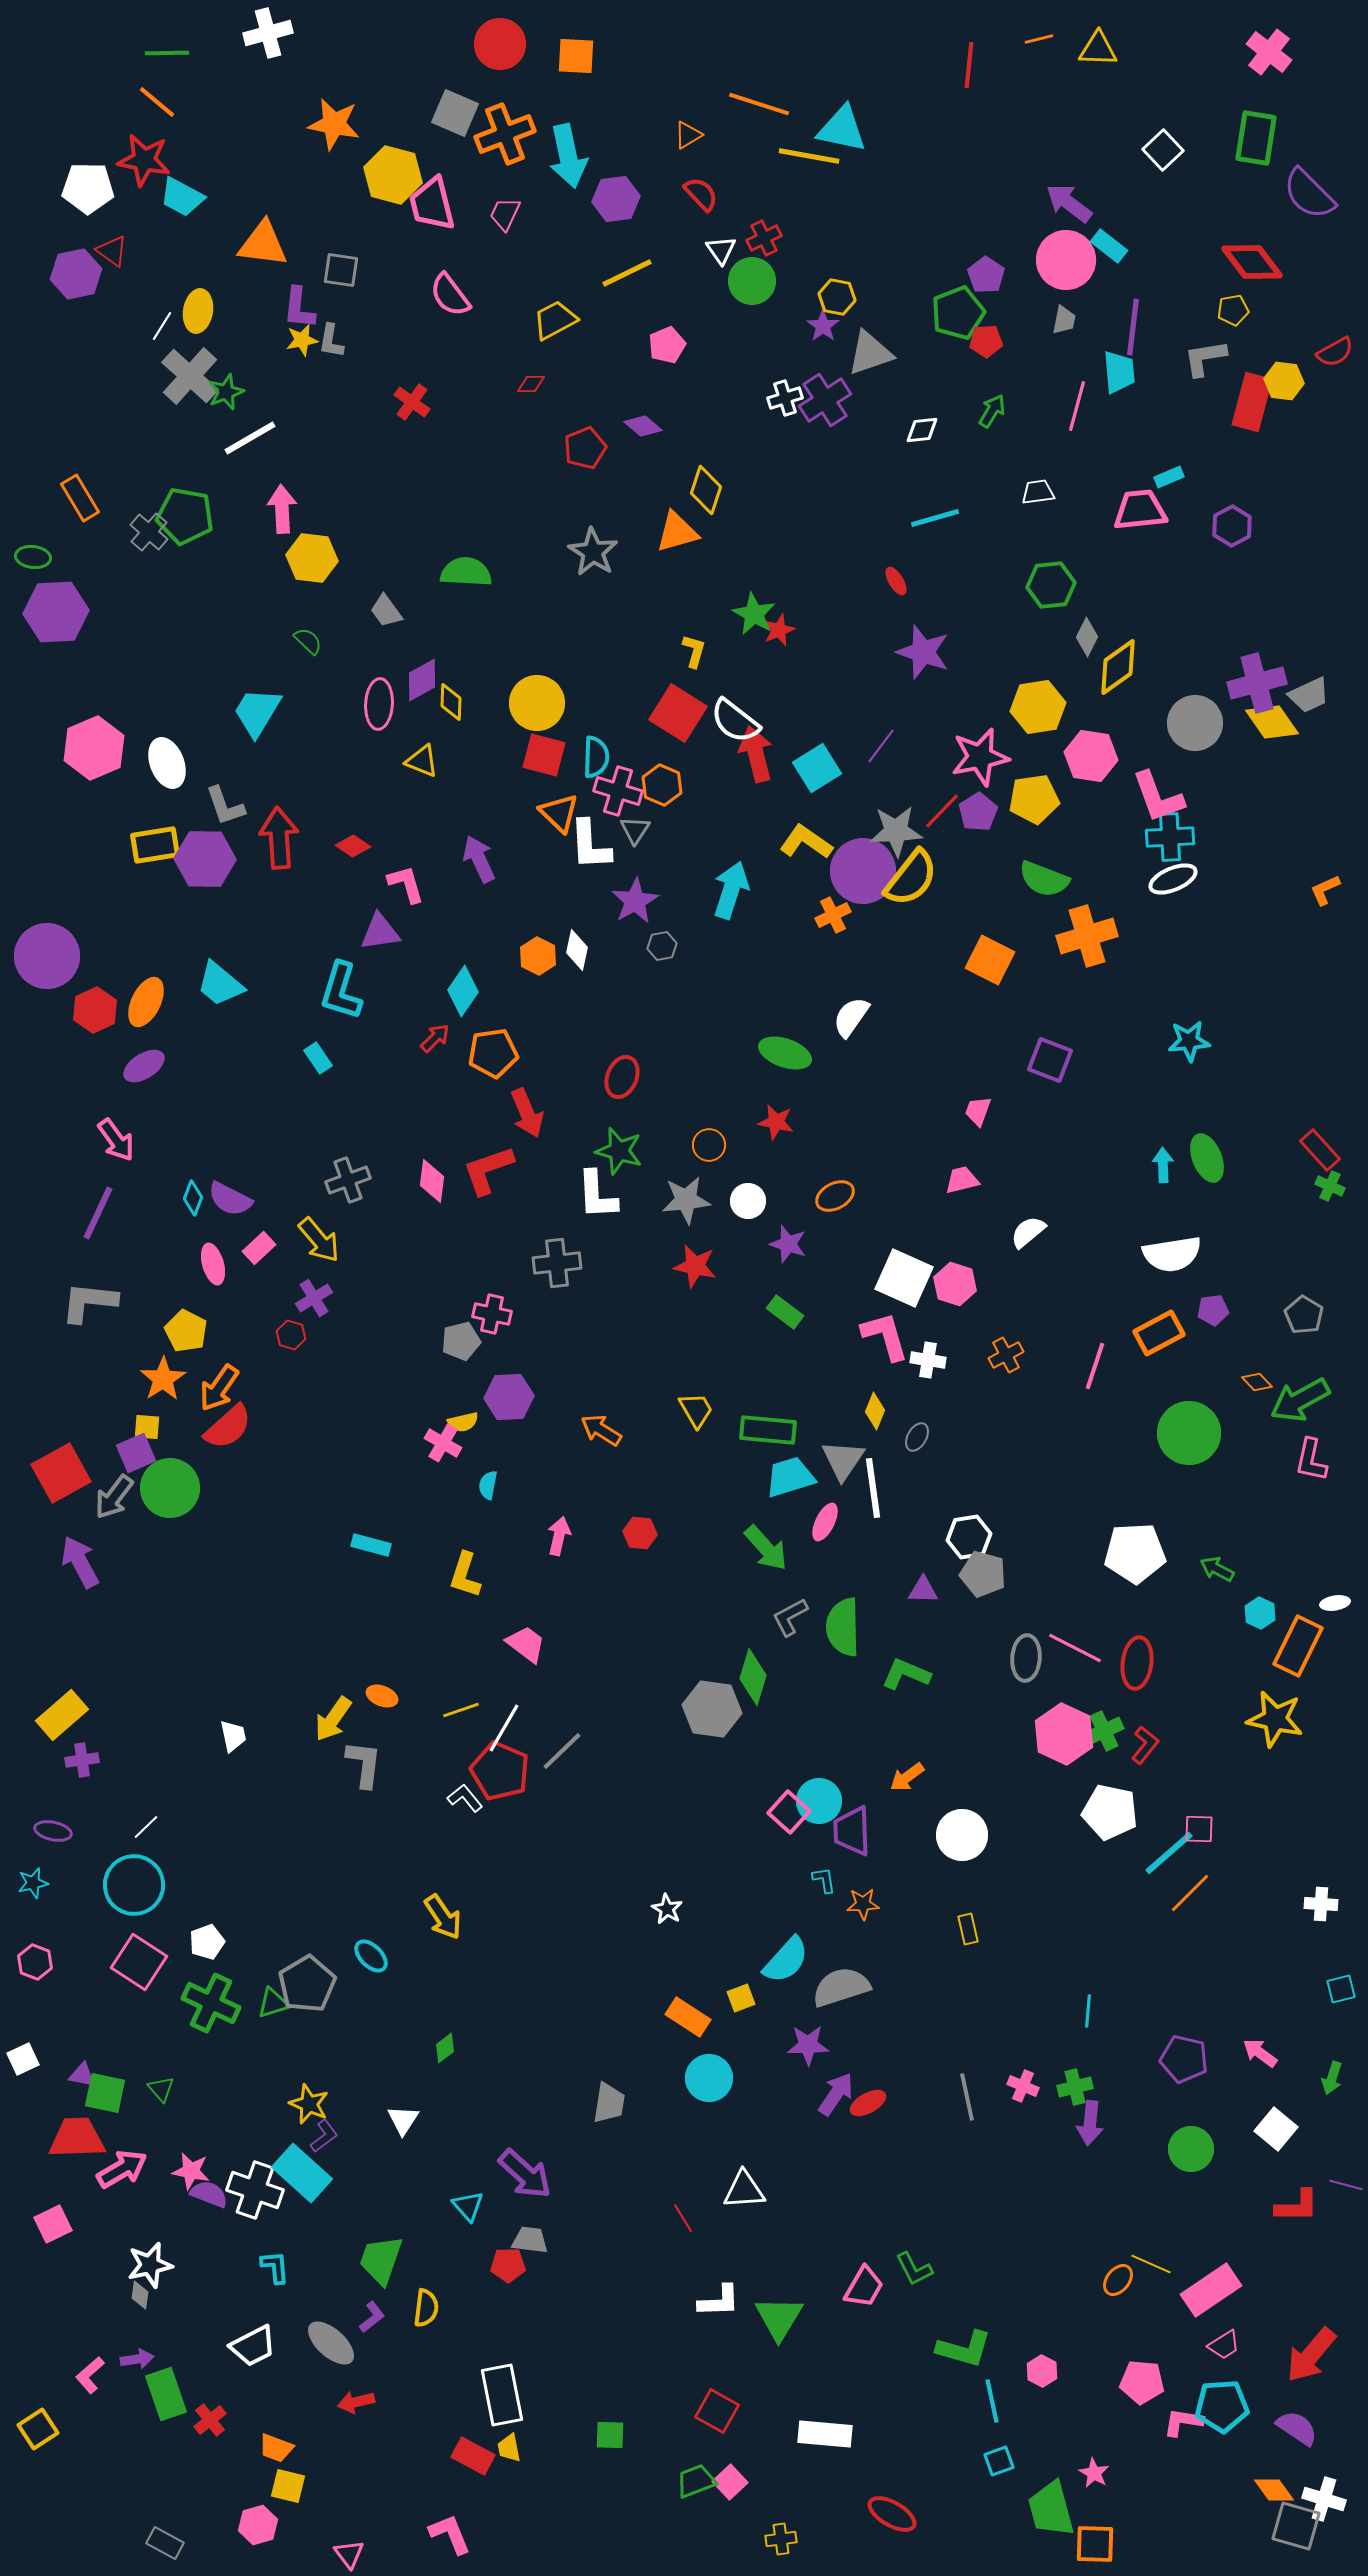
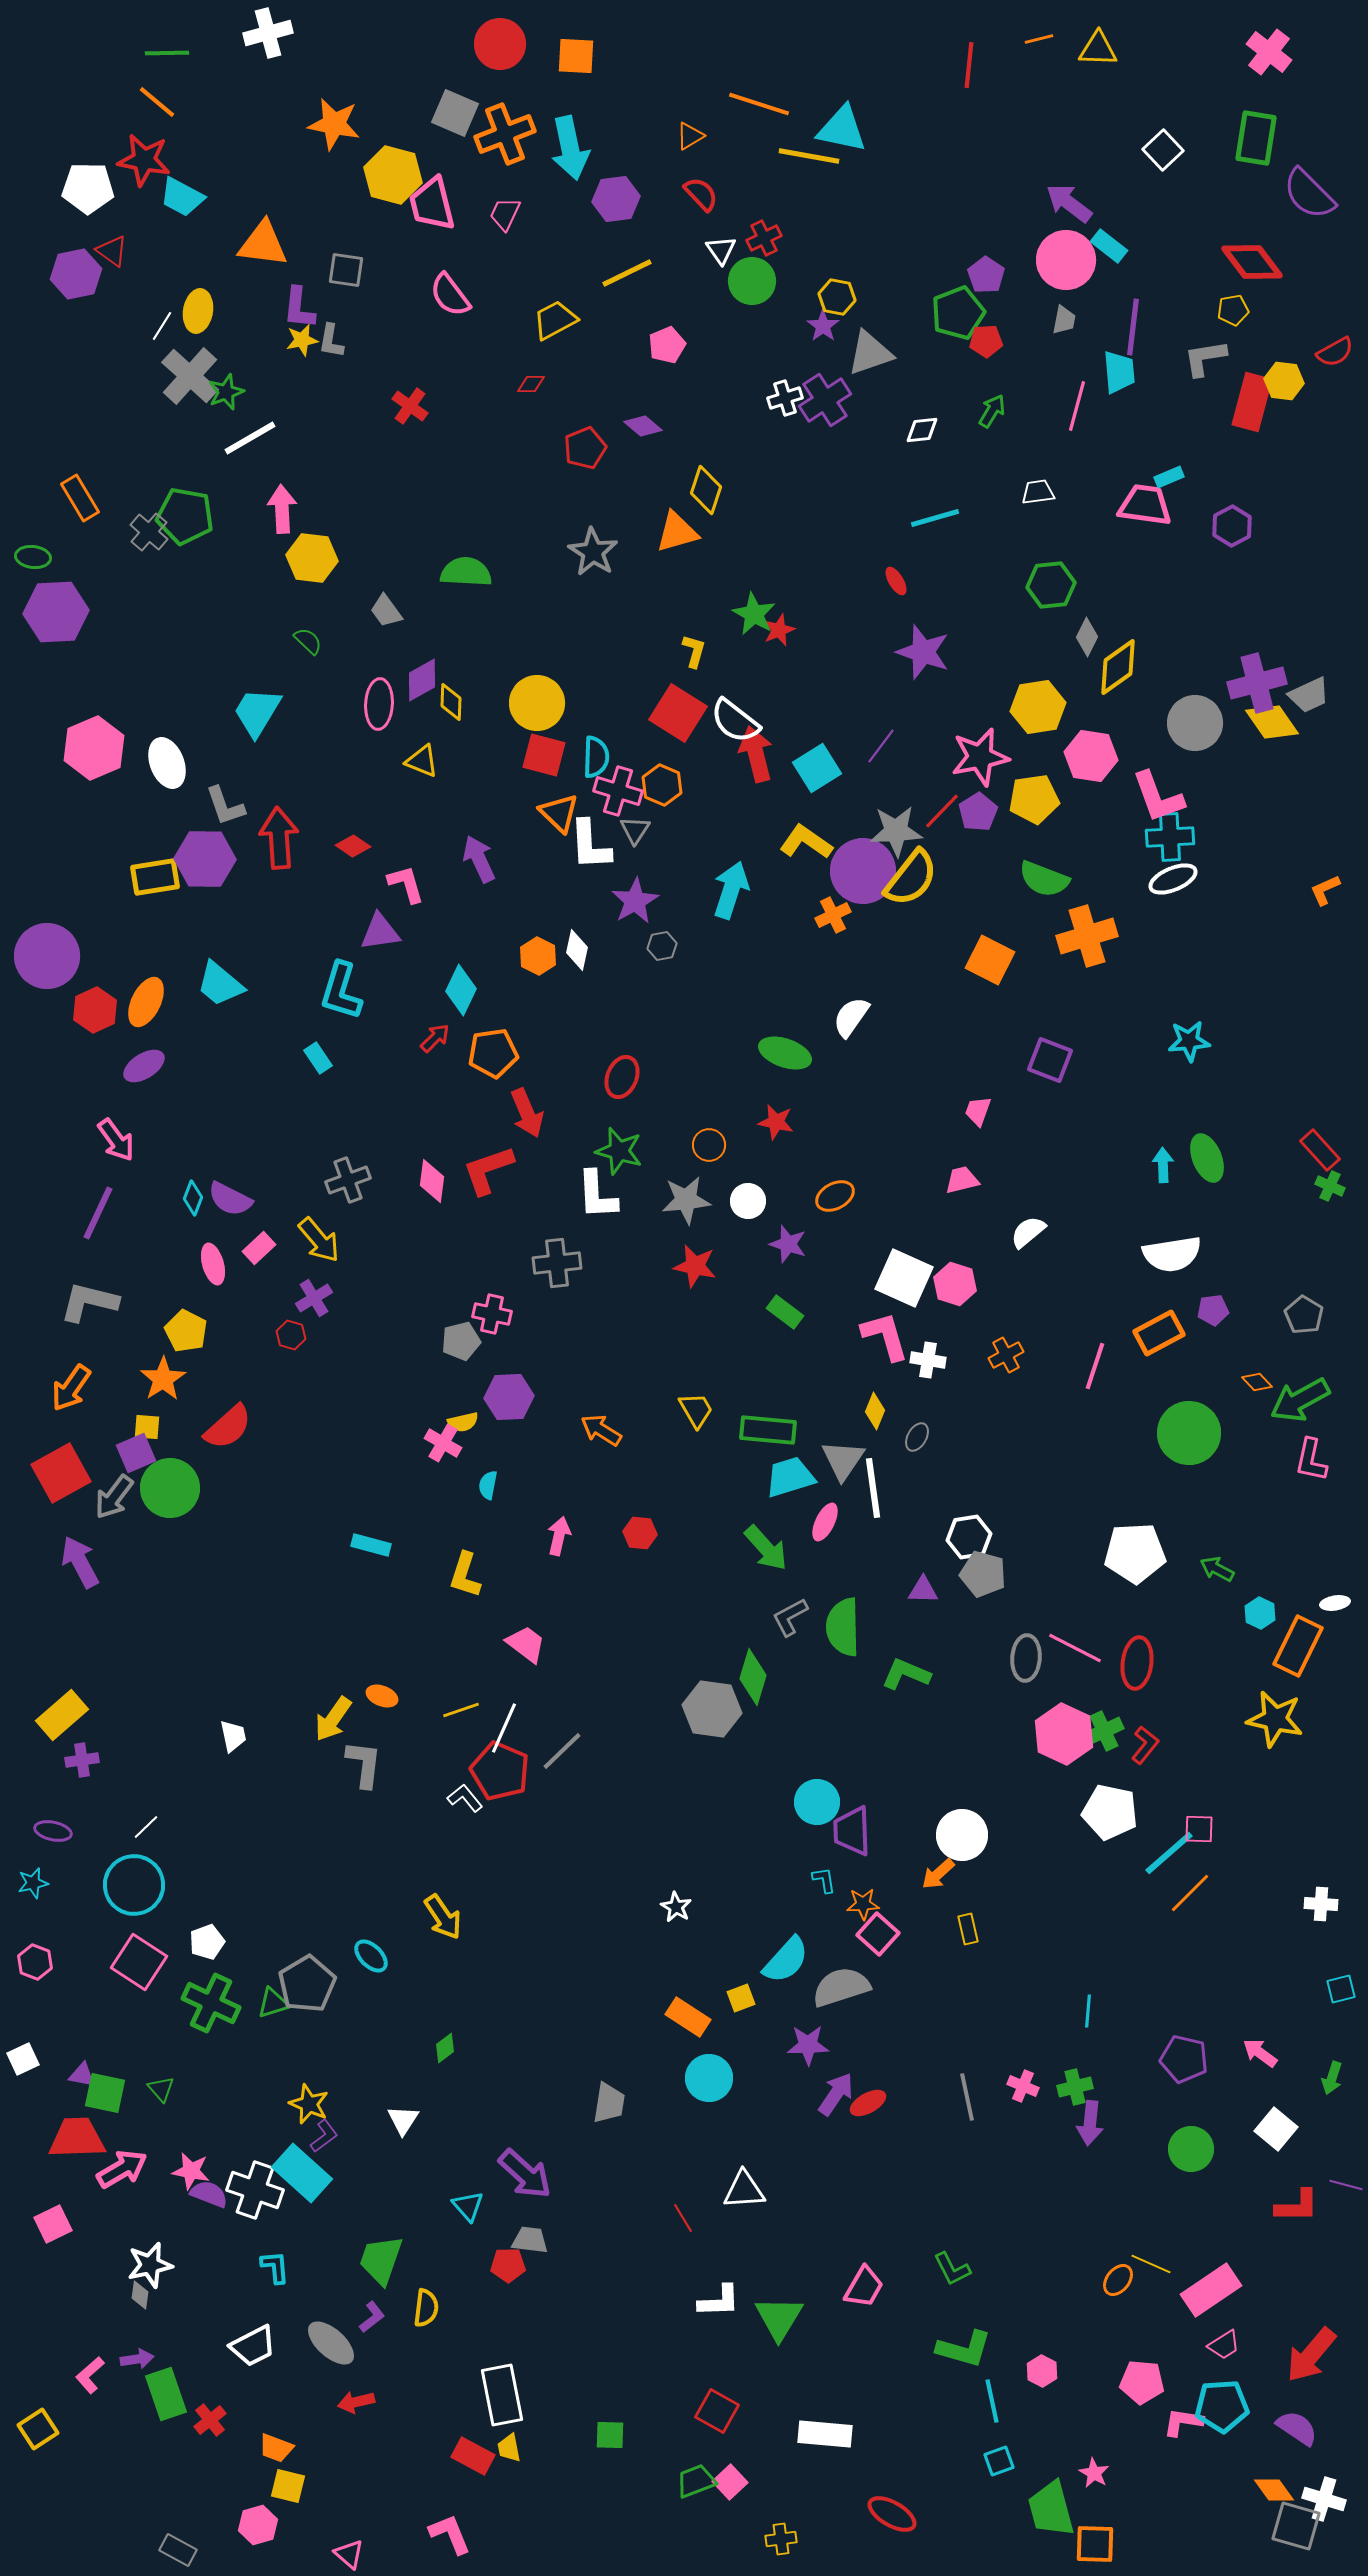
orange triangle at (688, 135): moved 2 px right, 1 px down
cyan arrow at (568, 156): moved 2 px right, 8 px up
gray square at (341, 270): moved 5 px right
red cross at (412, 402): moved 2 px left, 4 px down
pink trapezoid at (1140, 510): moved 5 px right, 5 px up; rotated 14 degrees clockwise
yellow rectangle at (155, 845): moved 32 px down
cyan diamond at (463, 991): moved 2 px left, 1 px up; rotated 9 degrees counterclockwise
gray L-shape at (89, 1302): rotated 8 degrees clockwise
orange arrow at (219, 1388): moved 148 px left
white line at (504, 1728): rotated 6 degrees counterclockwise
orange arrow at (907, 1777): moved 31 px right, 97 px down; rotated 6 degrees counterclockwise
cyan circle at (819, 1801): moved 2 px left, 1 px down
pink square at (789, 1812): moved 89 px right, 122 px down
white star at (667, 1909): moved 9 px right, 2 px up
green L-shape at (914, 2269): moved 38 px right
gray rectangle at (165, 2543): moved 13 px right, 7 px down
pink triangle at (349, 2554): rotated 12 degrees counterclockwise
